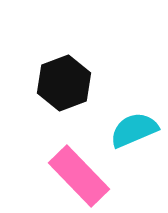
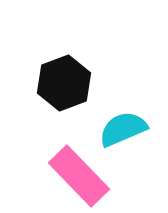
cyan semicircle: moved 11 px left, 1 px up
